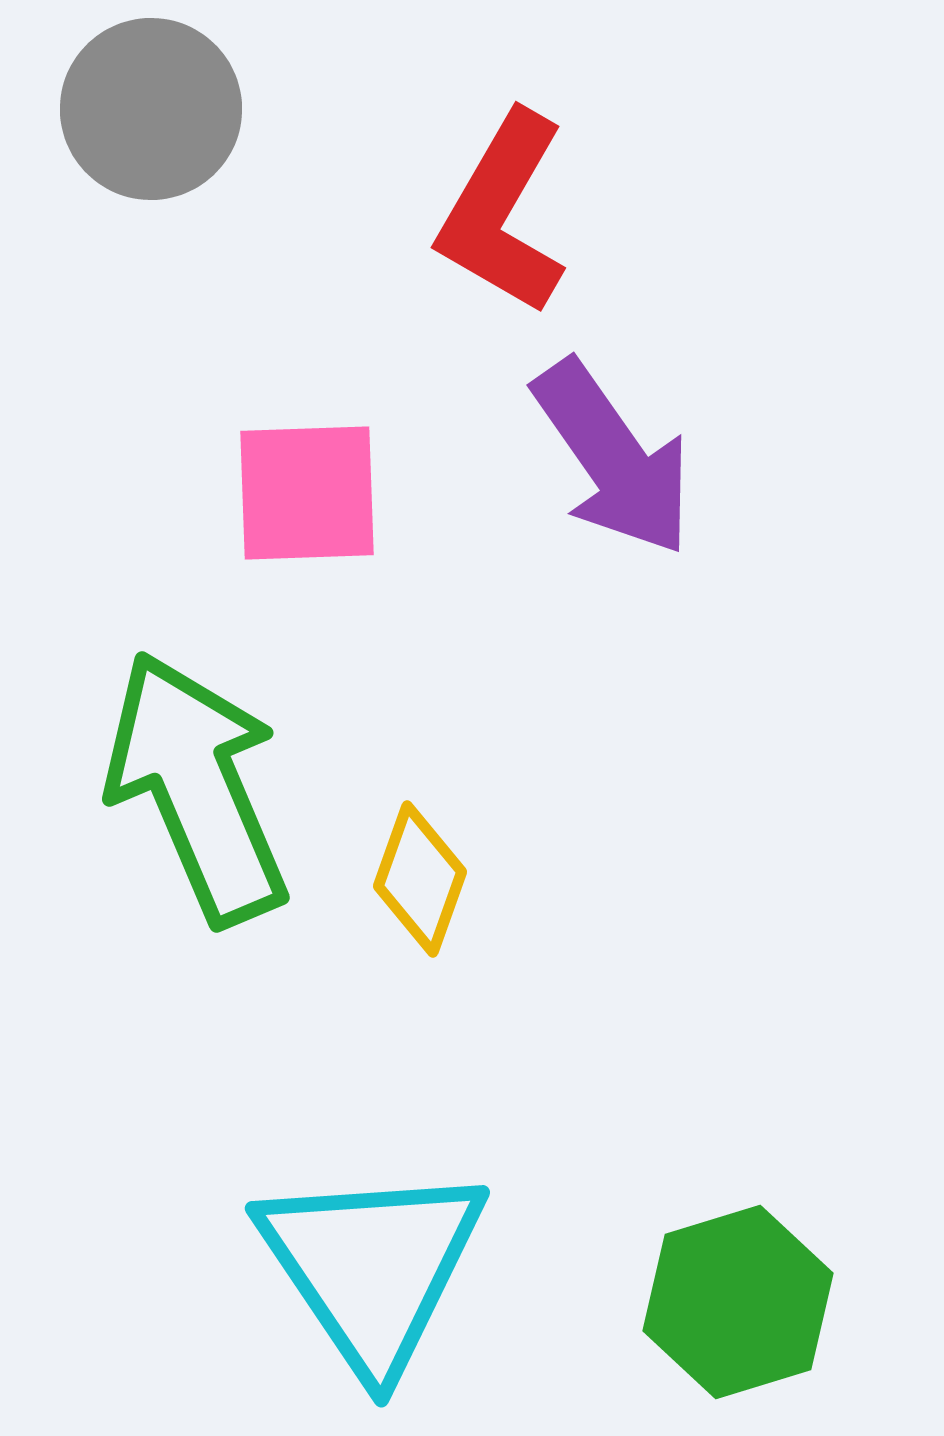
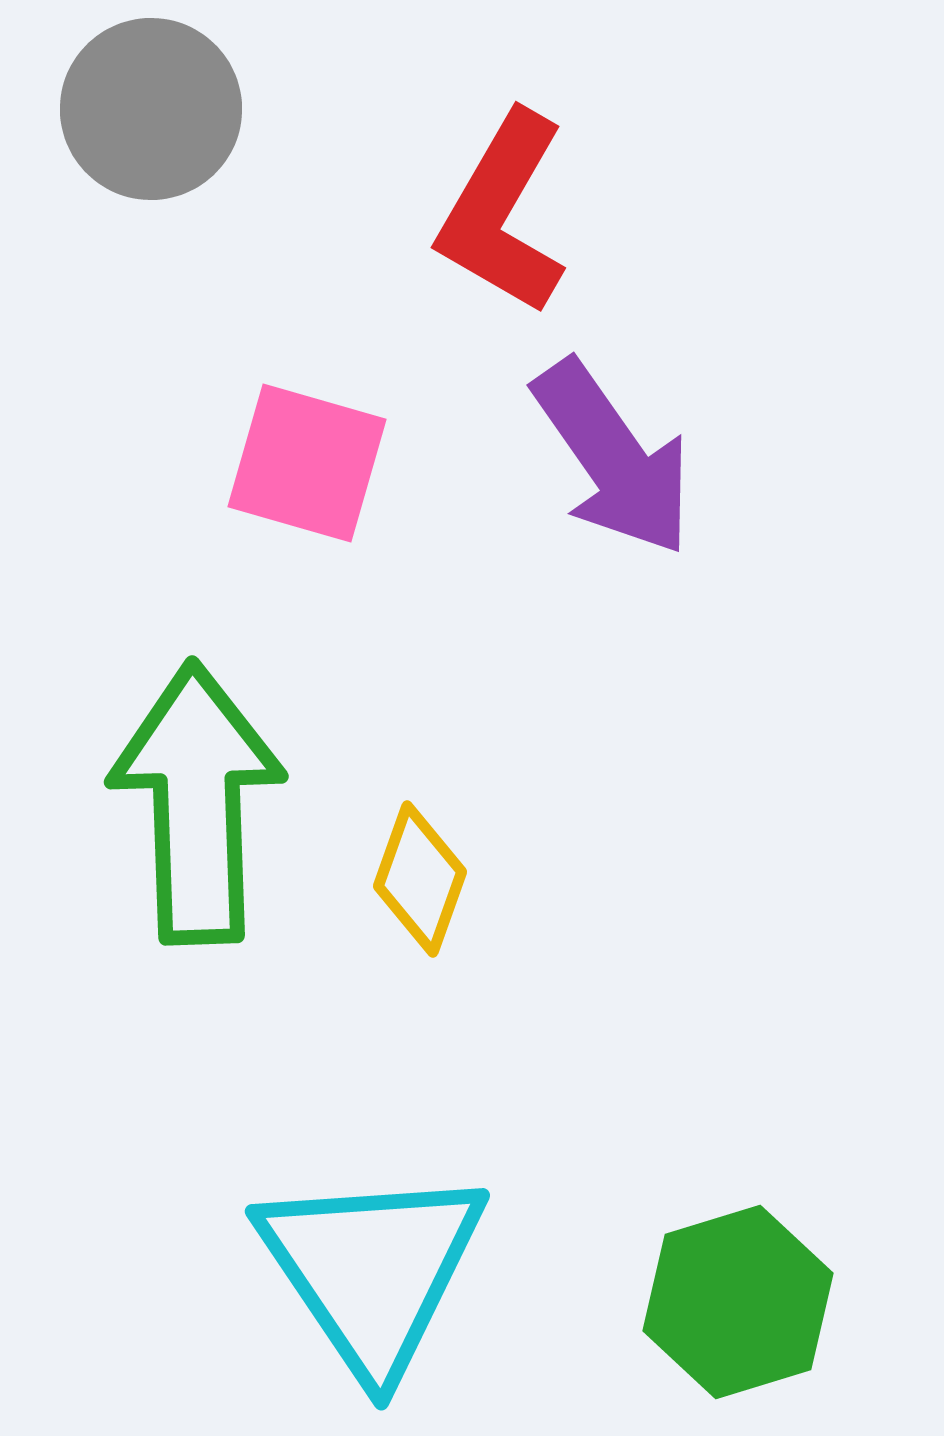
pink square: moved 30 px up; rotated 18 degrees clockwise
green arrow: moved 15 px down; rotated 21 degrees clockwise
cyan triangle: moved 3 px down
